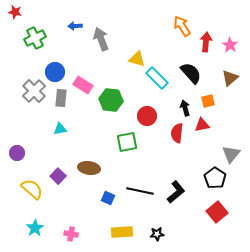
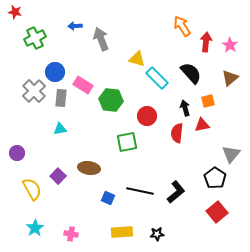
yellow semicircle: rotated 20 degrees clockwise
